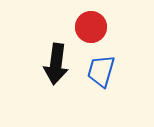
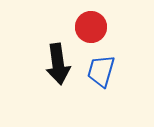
black arrow: moved 2 px right; rotated 15 degrees counterclockwise
